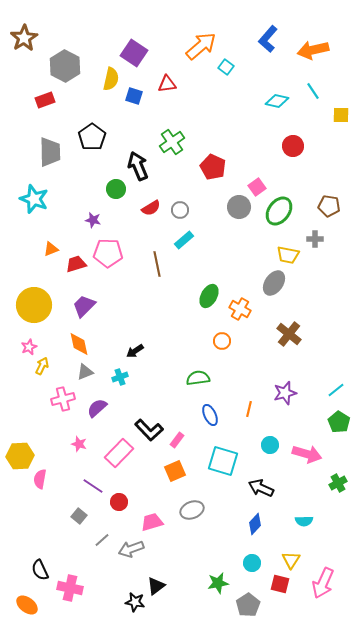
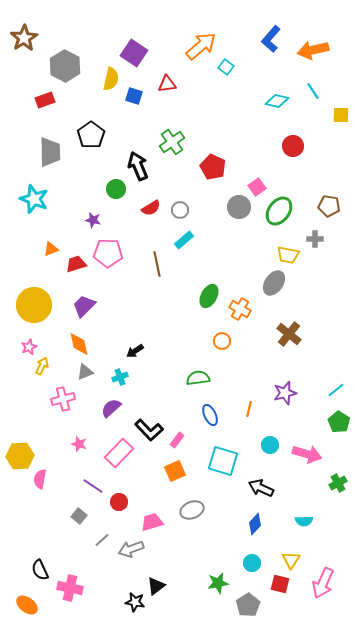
blue L-shape at (268, 39): moved 3 px right
black pentagon at (92, 137): moved 1 px left, 2 px up
purple semicircle at (97, 408): moved 14 px right
